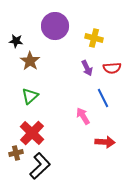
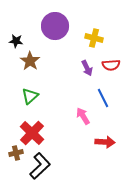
red semicircle: moved 1 px left, 3 px up
